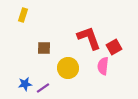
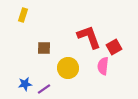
red L-shape: moved 1 px up
purple line: moved 1 px right, 1 px down
